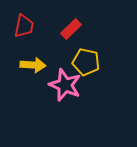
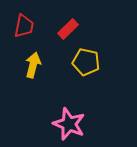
red rectangle: moved 3 px left
yellow arrow: rotated 80 degrees counterclockwise
pink star: moved 4 px right, 39 px down
